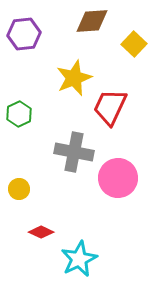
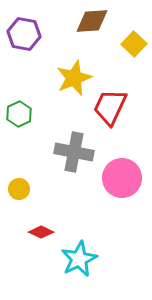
purple hexagon: rotated 16 degrees clockwise
pink circle: moved 4 px right
